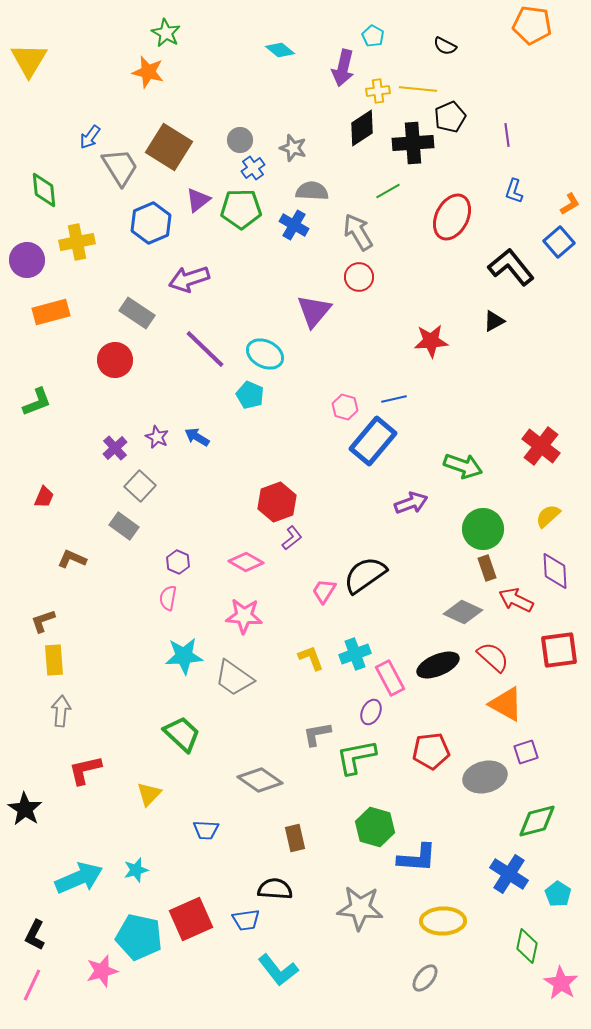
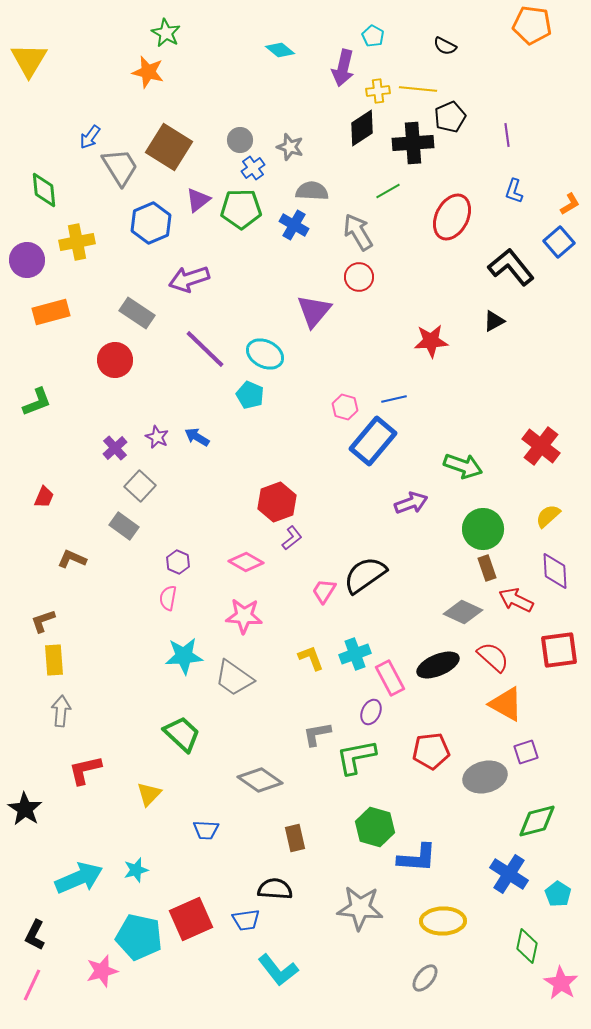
gray star at (293, 148): moved 3 px left, 1 px up
